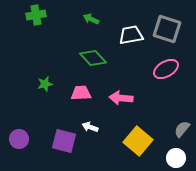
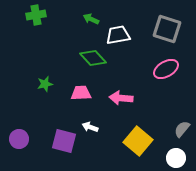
white trapezoid: moved 13 px left
